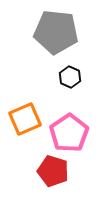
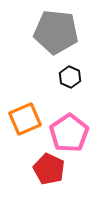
red pentagon: moved 4 px left, 2 px up; rotated 8 degrees clockwise
